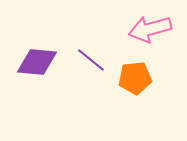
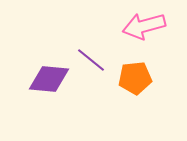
pink arrow: moved 6 px left, 3 px up
purple diamond: moved 12 px right, 17 px down
